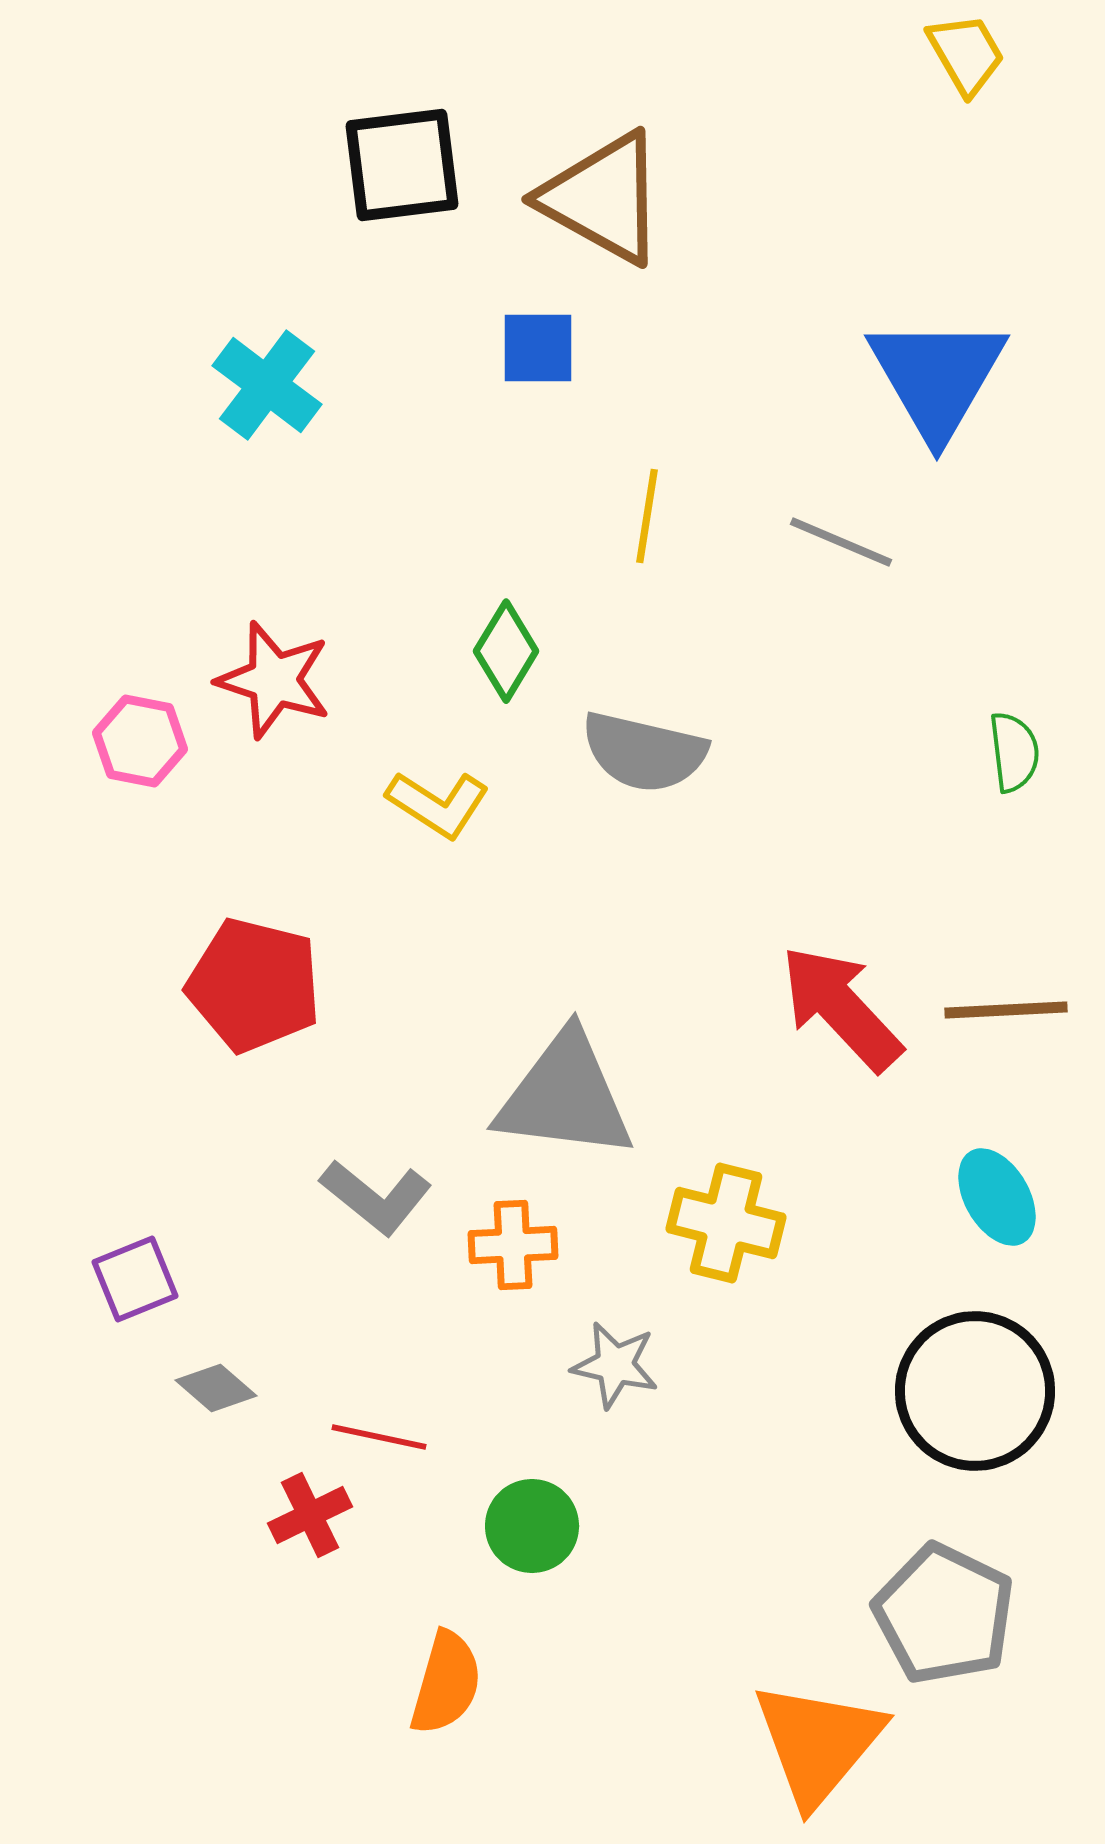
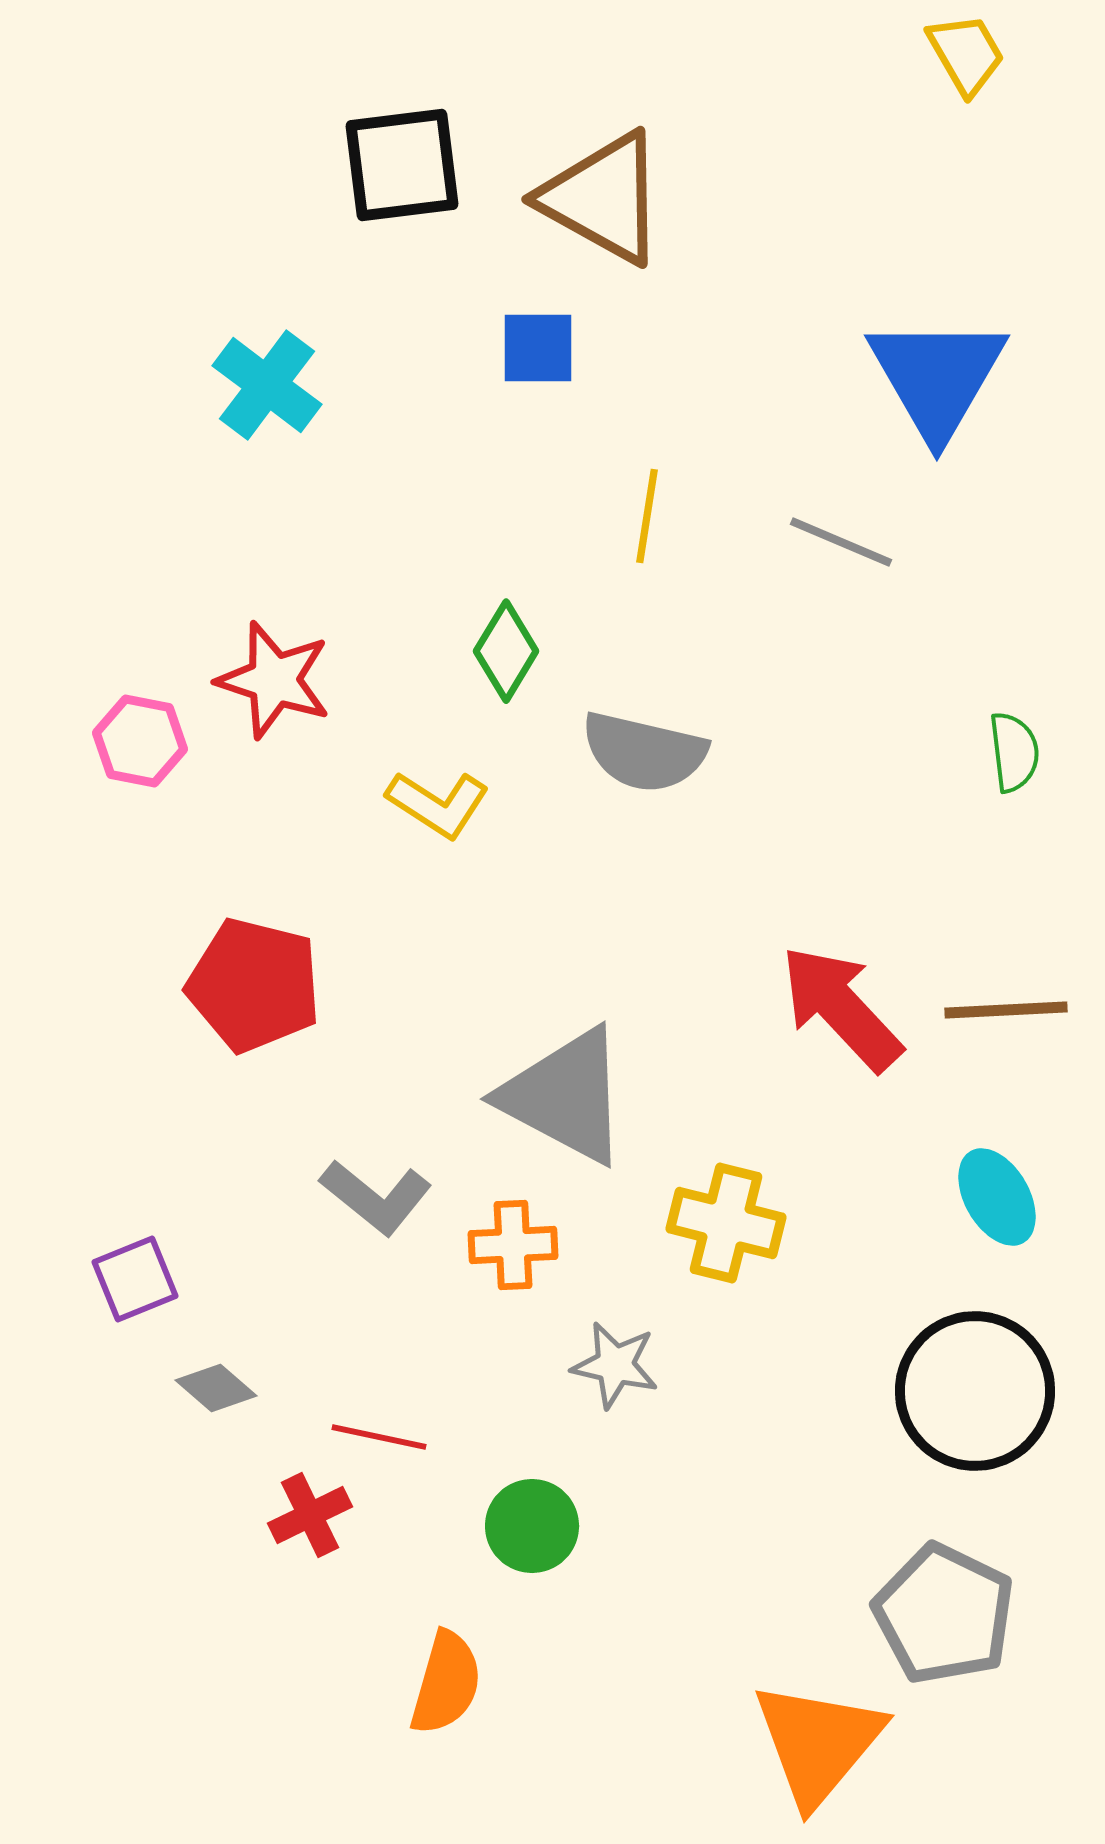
gray triangle: rotated 21 degrees clockwise
